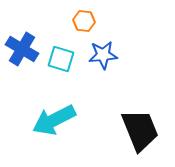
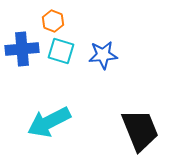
orange hexagon: moved 31 px left; rotated 15 degrees clockwise
blue cross: rotated 36 degrees counterclockwise
cyan square: moved 8 px up
cyan arrow: moved 5 px left, 2 px down
